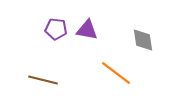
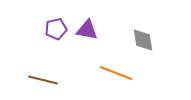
purple pentagon: rotated 20 degrees counterclockwise
orange line: rotated 16 degrees counterclockwise
